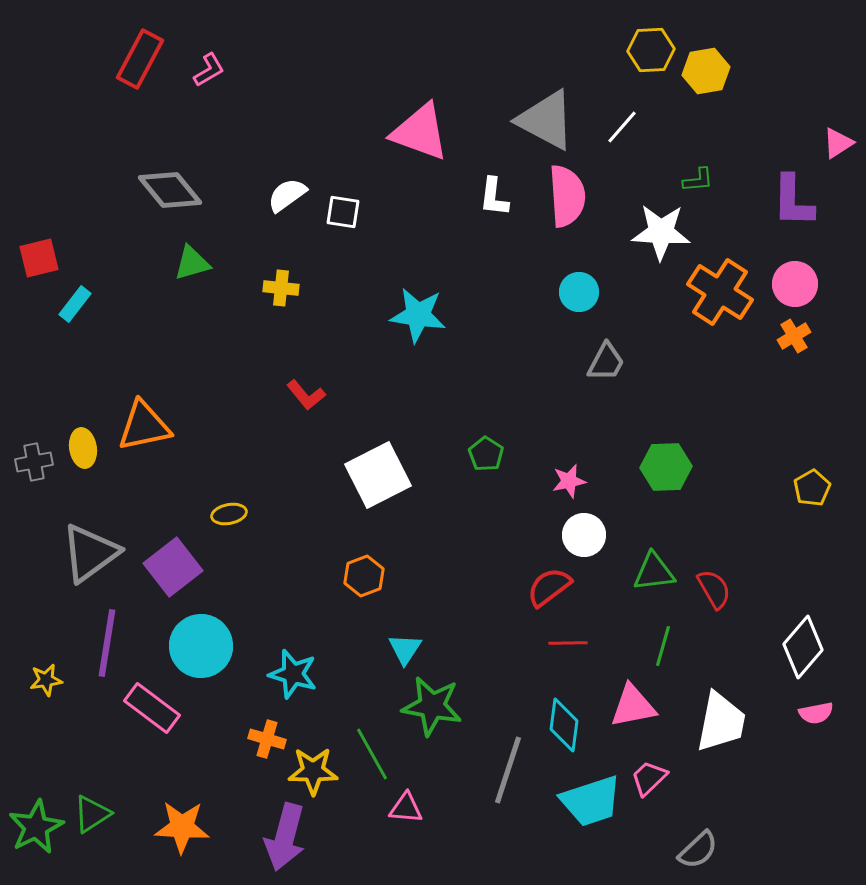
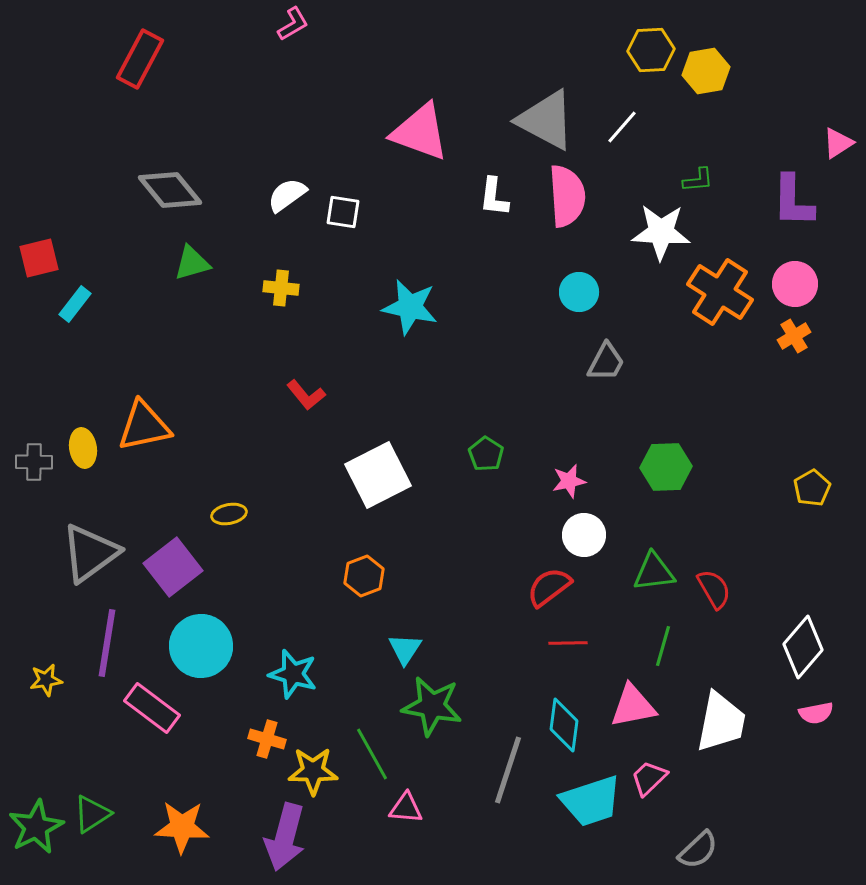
pink L-shape at (209, 70): moved 84 px right, 46 px up
cyan star at (418, 315): moved 8 px left, 8 px up; rotated 4 degrees clockwise
gray cross at (34, 462): rotated 12 degrees clockwise
